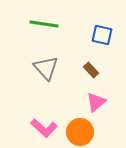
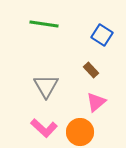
blue square: rotated 20 degrees clockwise
gray triangle: moved 18 px down; rotated 12 degrees clockwise
